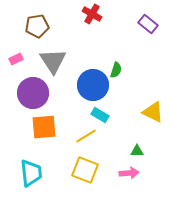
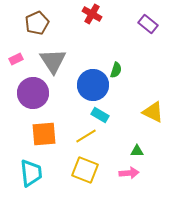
brown pentagon: moved 3 px up; rotated 15 degrees counterclockwise
orange square: moved 7 px down
